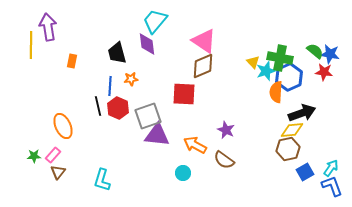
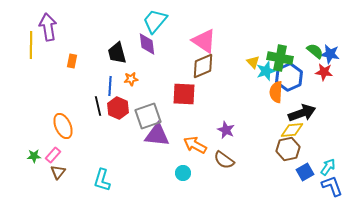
cyan arrow: moved 3 px left, 1 px up
